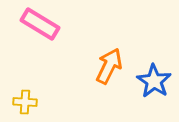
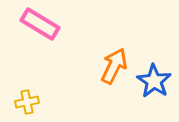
orange arrow: moved 5 px right
yellow cross: moved 2 px right; rotated 15 degrees counterclockwise
